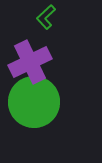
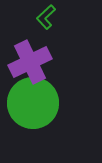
green circle: moved 1 px left, 1 px down
